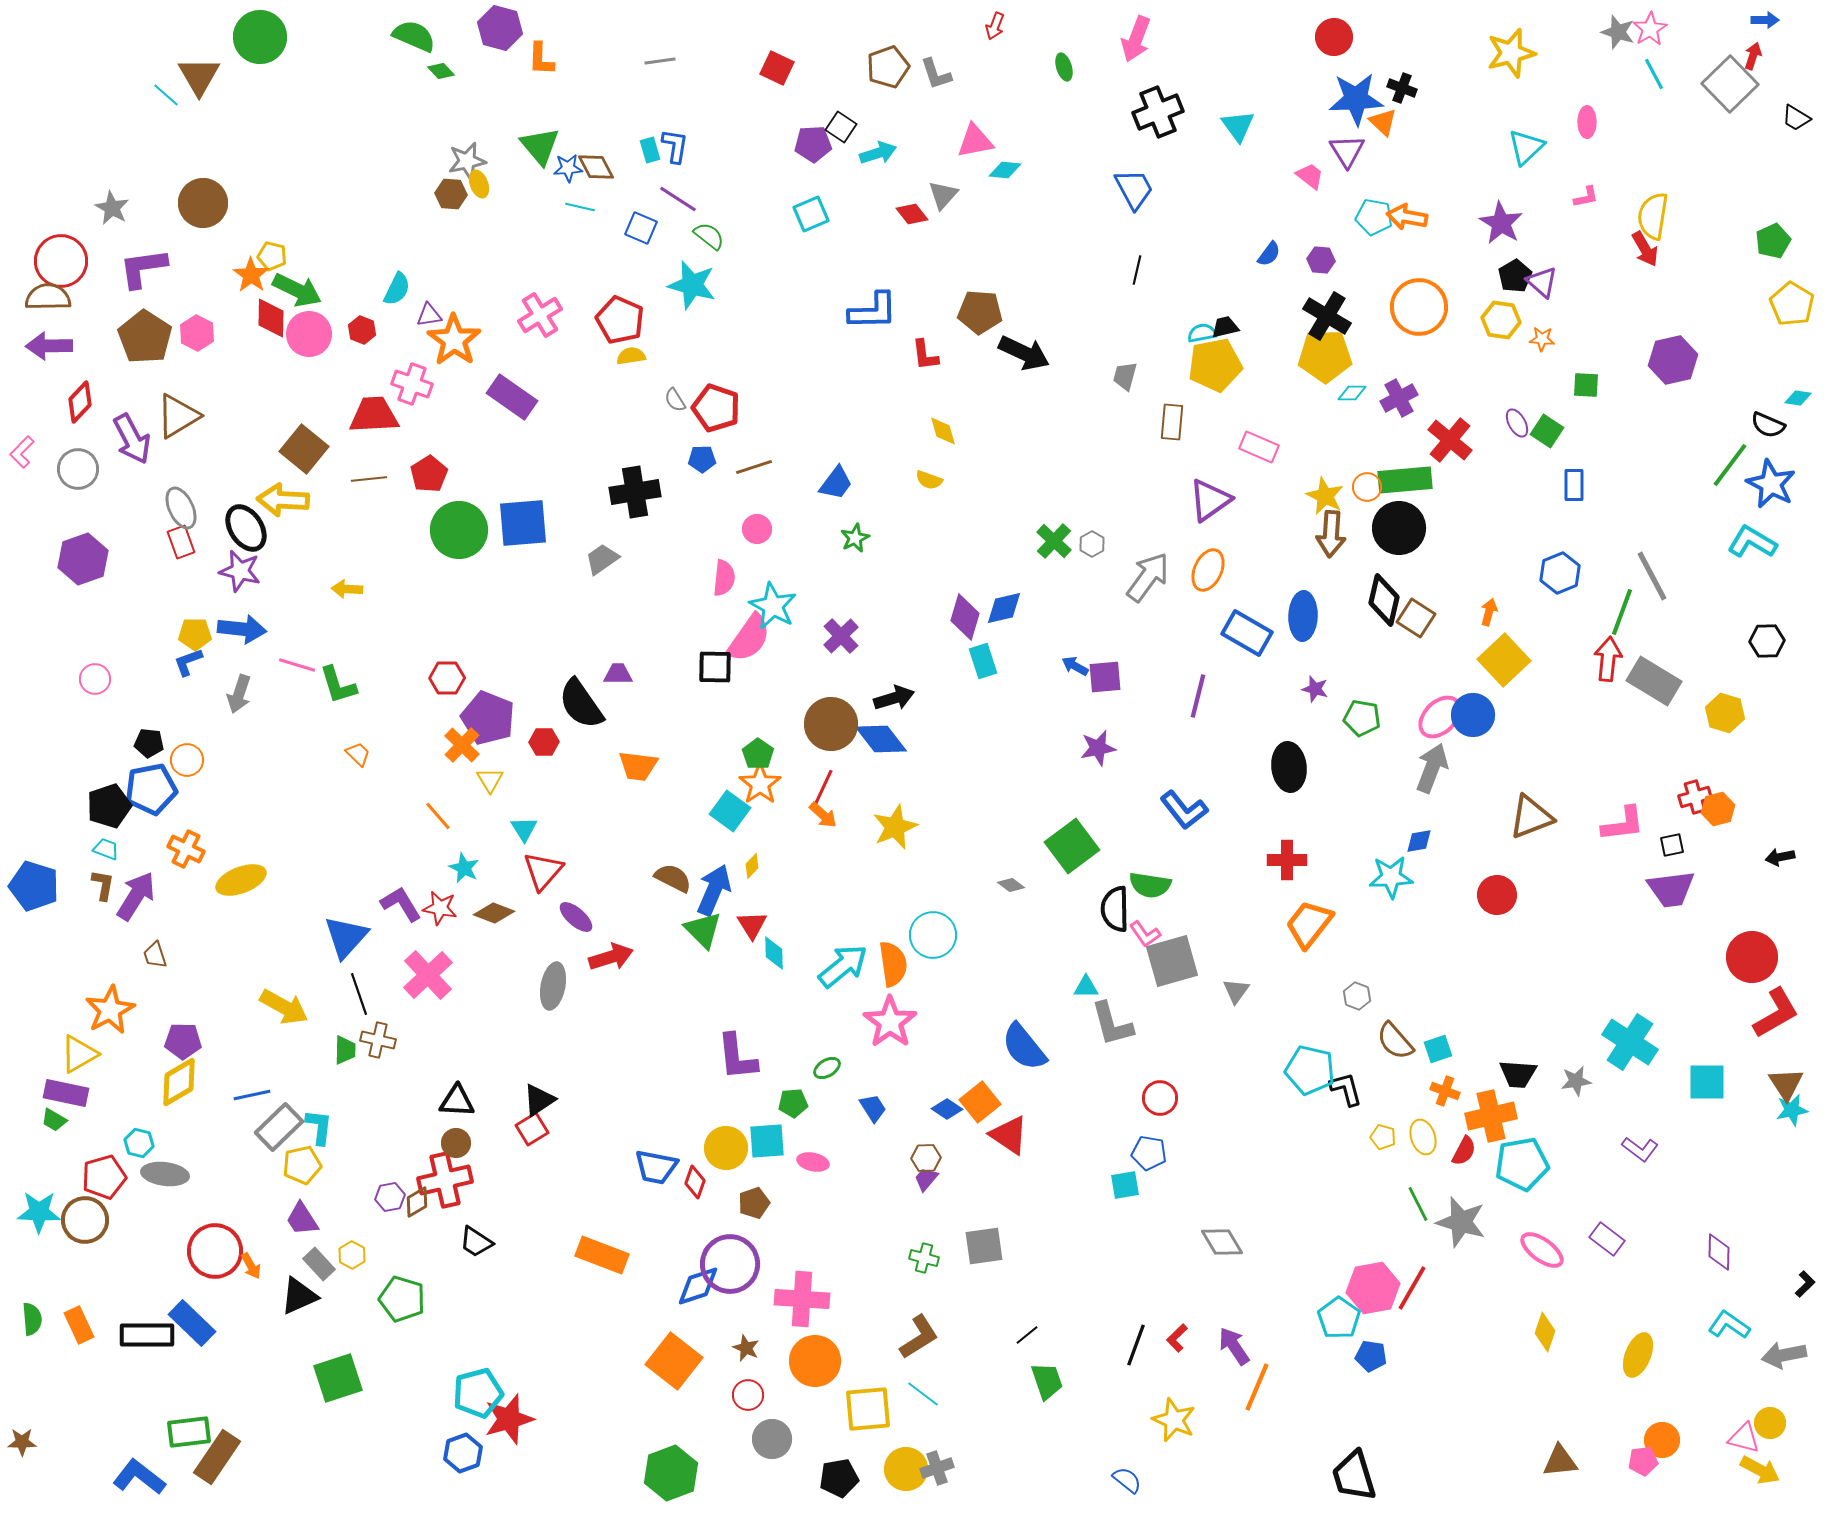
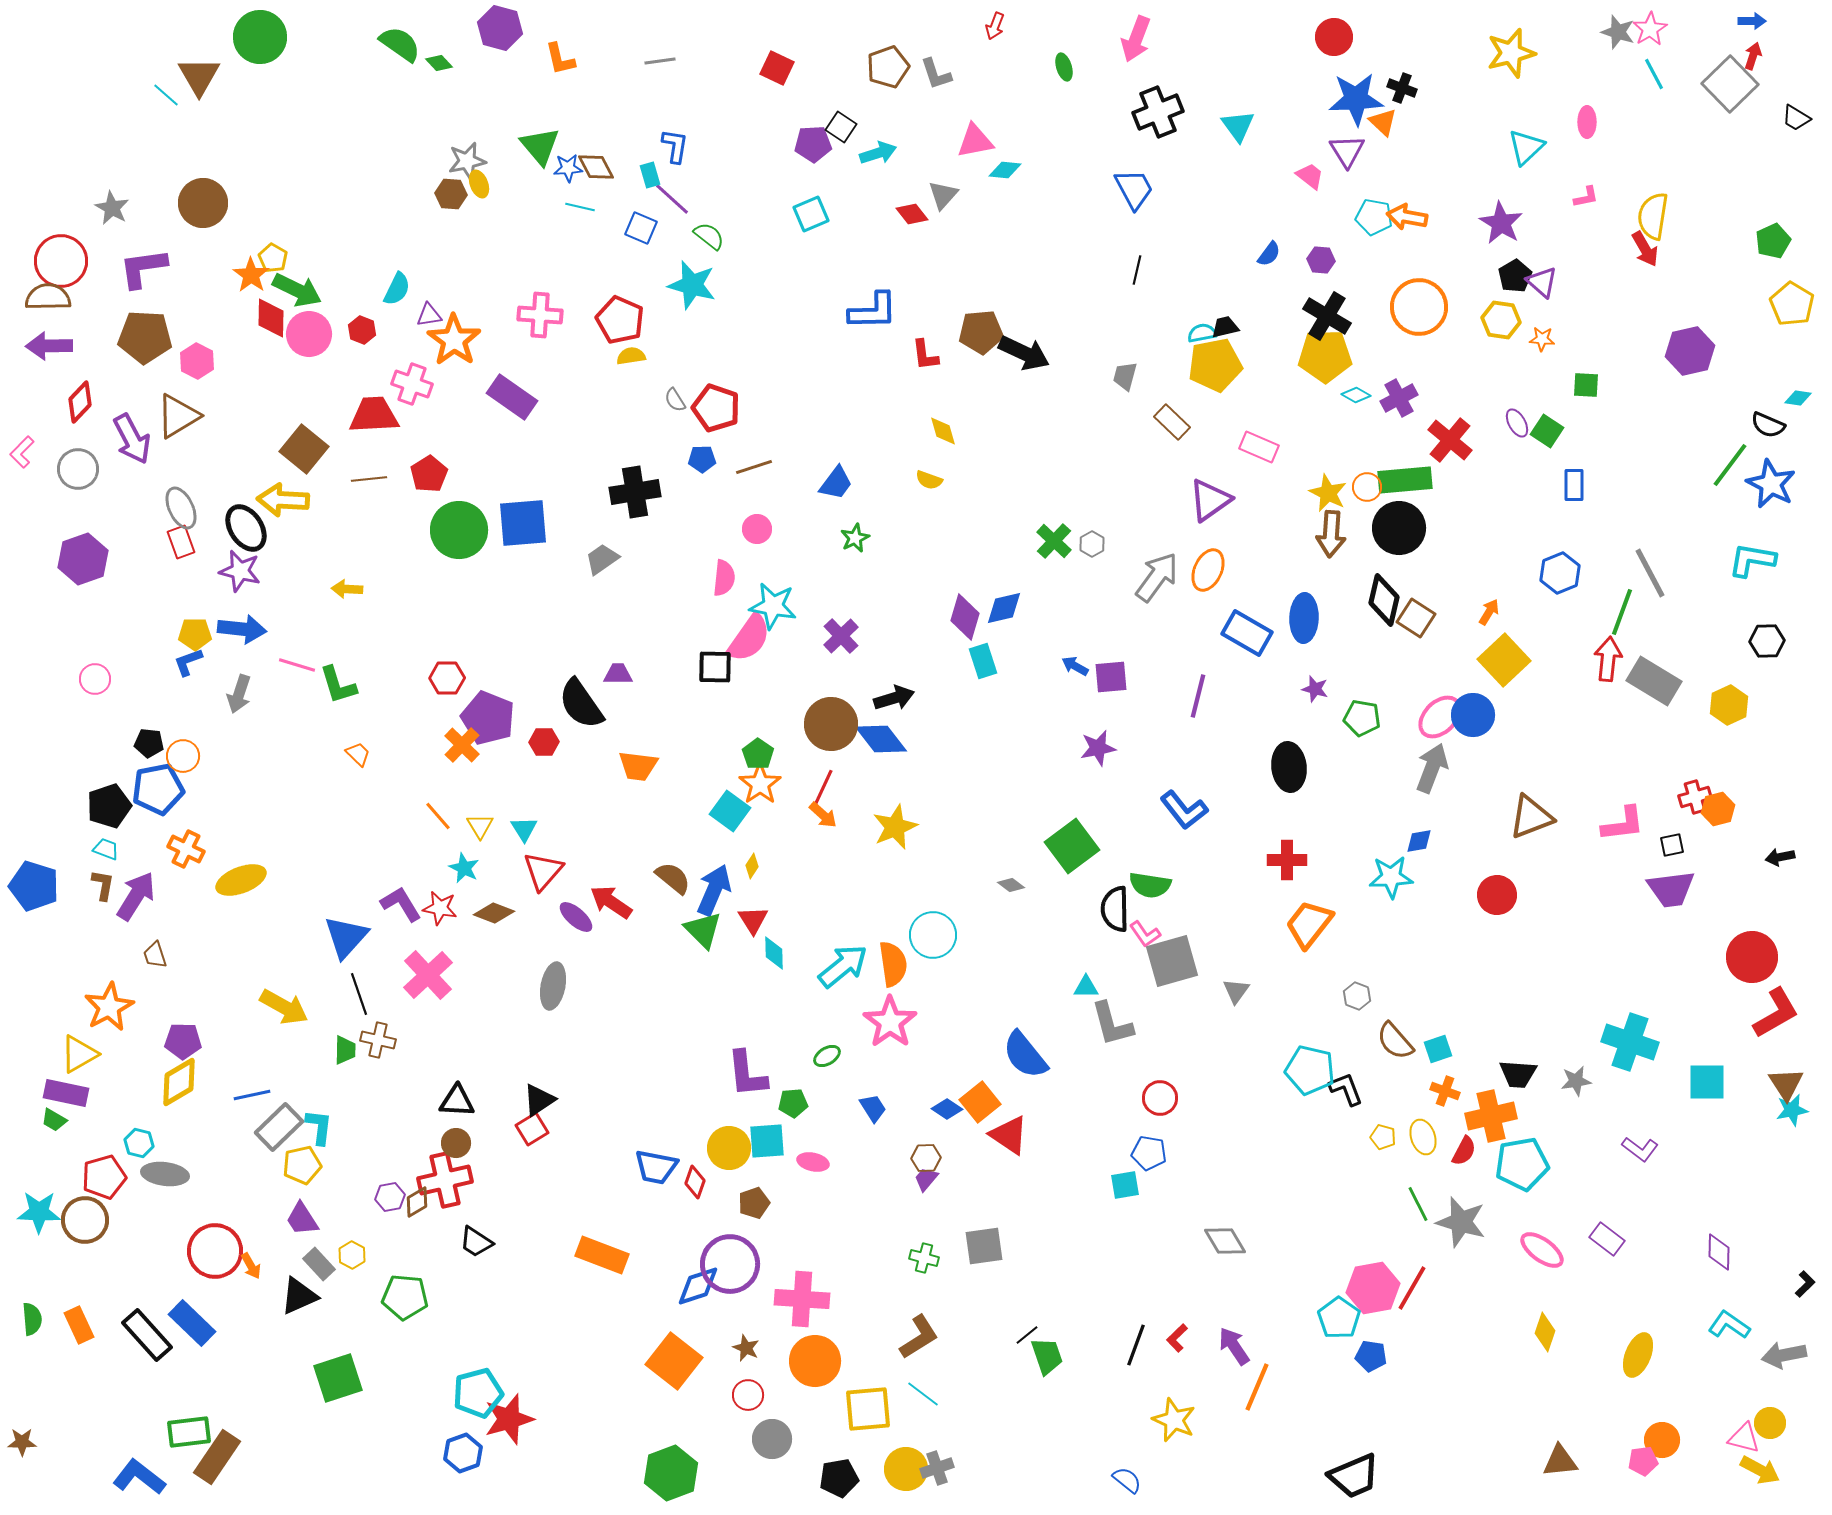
blue arrow at (1765, 20): moved 13 px left, 1 px down
green semicircle at (414, 36): moved 14 px left, 8 px down; rotated 12 degrees clockwise
orange L-shape at (541, 59): moved 19 px right; rotated 15 degrees counterclockwise
green diamond at (441, 71): moved 2 px left, 8 px up
cyan rectangle at (650, 150): moved 25 px down
purple line at (678, 199): moved 6 px left; rotated 9 degrees clockwise
yellow pentagon at (272, 256): moved 1 px right, 2 px down; rotated 16 degrees clockwise
brown pentagon at (980, 312): moved 1 px right, 20 px down; rotated 9 degrees counterclockwise
pink cross at (540, 315): rotated 36 degrees clockwise
pink hexagon at (197, 333): moved 28 px down
brown pentagon at (145, 337): rotated 30 degrees counterclockwise
purple hexagon at (1673, 360): moved 17 px right, 9 px up
cyan diamond at (1352, 393): moved 4 px right, 2 px down; rotated 28 degrees clockwise
brown rectangle at (1172, 422): rotated 51 degrees counterclockwise
yellow star at (1325, 496): moved 3 px right, 3 px up
cyan L-shape at (1752, 542): moved 18 px down; rotated 21 degrees counterclockwise
gray line at (1652, 576): moved 2 px left, 3 px up
gray arrow at (1148, 577): moved 9 px right
cyan star at (773, 606): rotated 18 degrees counterclockwise
orange arrow at (1489, 612): rotated 16 degrees clockwise
blue ellipse at (1303, 616): moved 1 px right, 2 px down
purple square at (1105, 677): moved 6 px right
yellow hexagon at (1725, 713): moved 4 px right, 8 px up; rotated 18 degrees clockwise
orange circle at (187, 760): moved 4 px left, 4 px up
yellow triangle at (490, 780): moved 10 px left, 46 px down
blue pentagon at (151, 789): moved 7 px right
yellow diamond at (752, 866): rotated 10 degrees counterclockwise
brown semicircle at (673, 878): rotated 12 degrees clockwise
red triangle at (752, 925): moved 1 px right, 5 px up
red arrow at (611, 957): moved 55 px up; rotated 129 degrees counterclockwise
orange star at (110, 1010): moved 1 px left, 3 px up
cyan cross at (1630, 1042): rotated 14 degrees counterclockwise
blue semicircle at (1024, 1047): moved 1 px right, 8 px down
purple L-shape at (737, 1057): moved 10 px right, 17 px down
green ellipse at (827, 1068): moved 12 px up
black L-shape at (1346, 1089): rotated 6 degrees counterclockwise
yellow circle at (726, 1148): moved 3 px right
gray diamond at (1222, 1242): moved 3 px right, 1 px up
green pentagon at (402, 1299): moved 3 px right, 2 px up; rotated 12 degrees counterclockwise
black rectangle at (147, 1335): rotated 48 degrees clockwise
green trapezoid at (1047, 1381): moved 25 px up
black trapezoid at (1354, 1476): rotated 96 degrees counterclockwise
